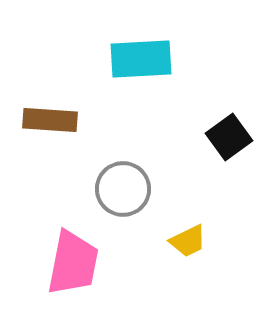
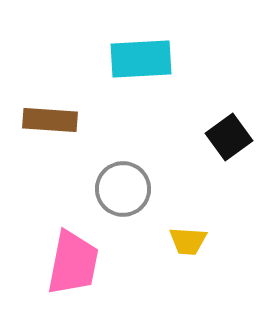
yellow trapezoid: rotated 30 degrees clockwise
